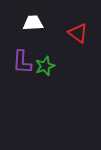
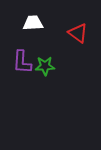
green star: rotated 18 degrees clockwise
